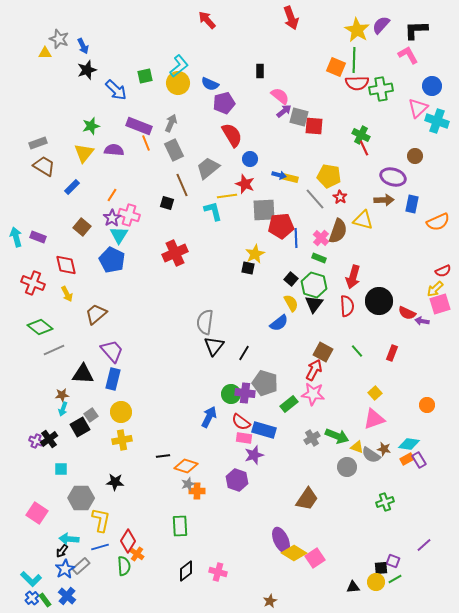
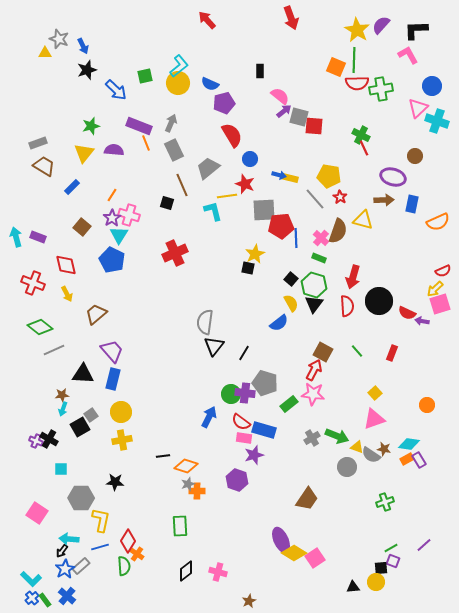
black cross at (49, 439): rotated 24 degrees counterclockwise
green line at (395, 579): moved 4 px left, 31 px up
brown star at (270, 601): moved 21 px left
